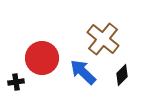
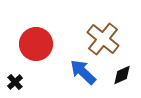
red circle: moved 6 px left, 14 px up
black diamond: rotated 20 degrees clockwise
black cross: moved 1 px left; rotated 35 degrees counterclockwise
